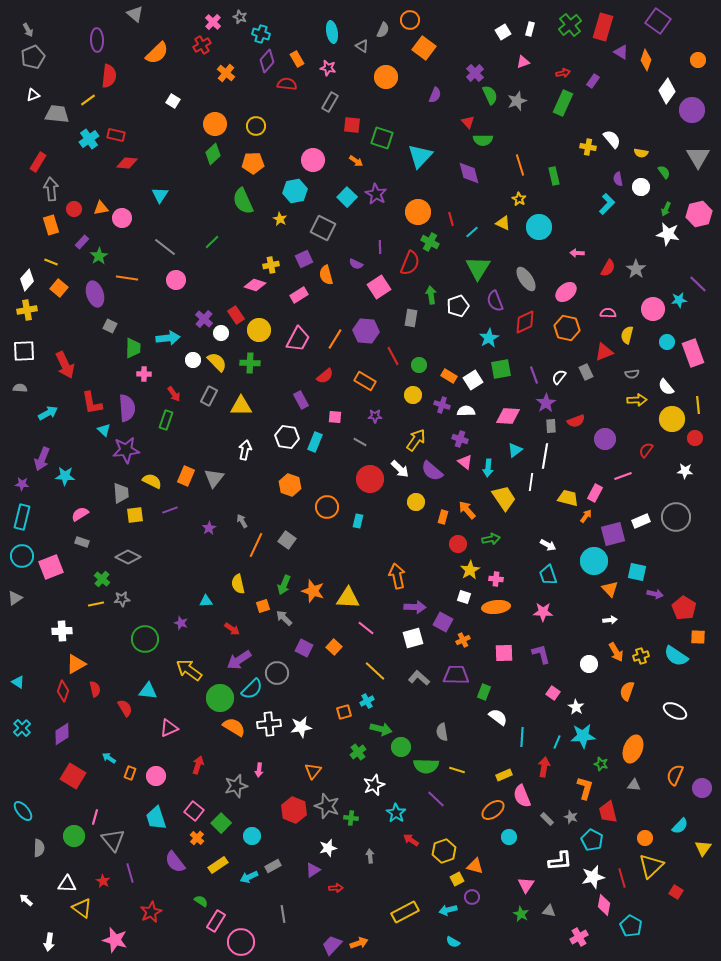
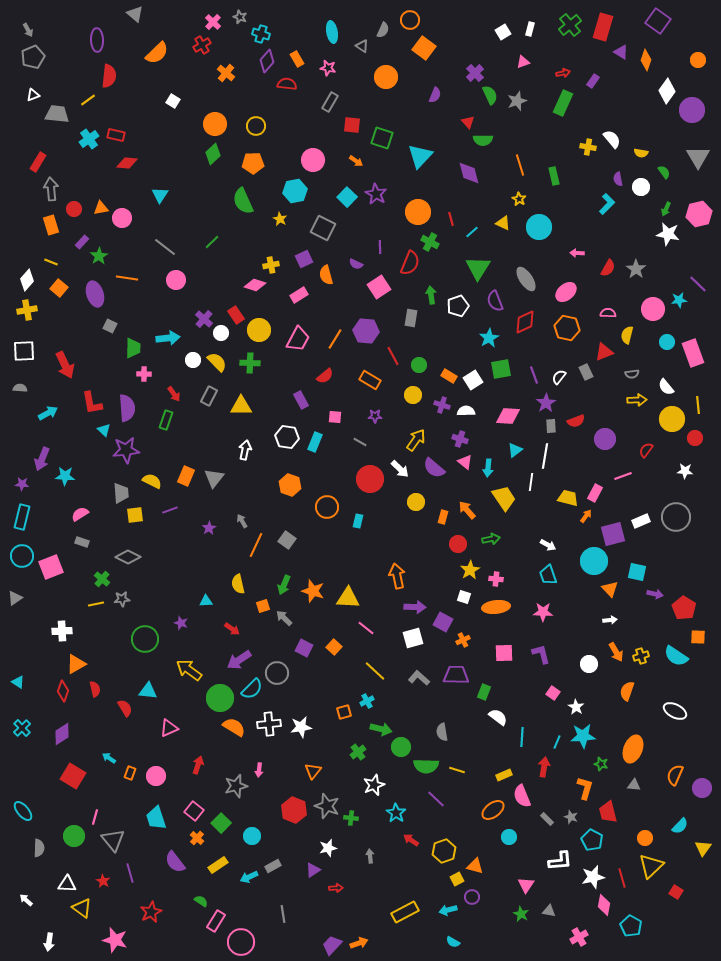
orange rectangle at (365, 381): moved 5 px right, 1 px up
purple semicircle at (432, 471): moved 2 px right, 3 px up
